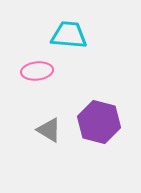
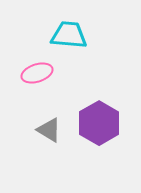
pink ellipse: moved 2 px down; rotated 12 degrees counterclockwise
purple hexagon: moved 1 px down; rotated 15 degrees clockwise
